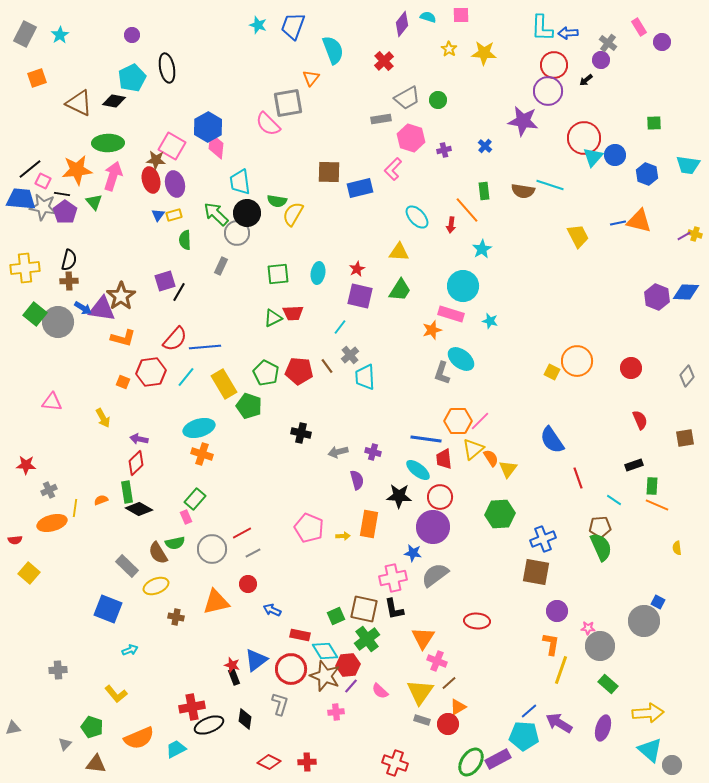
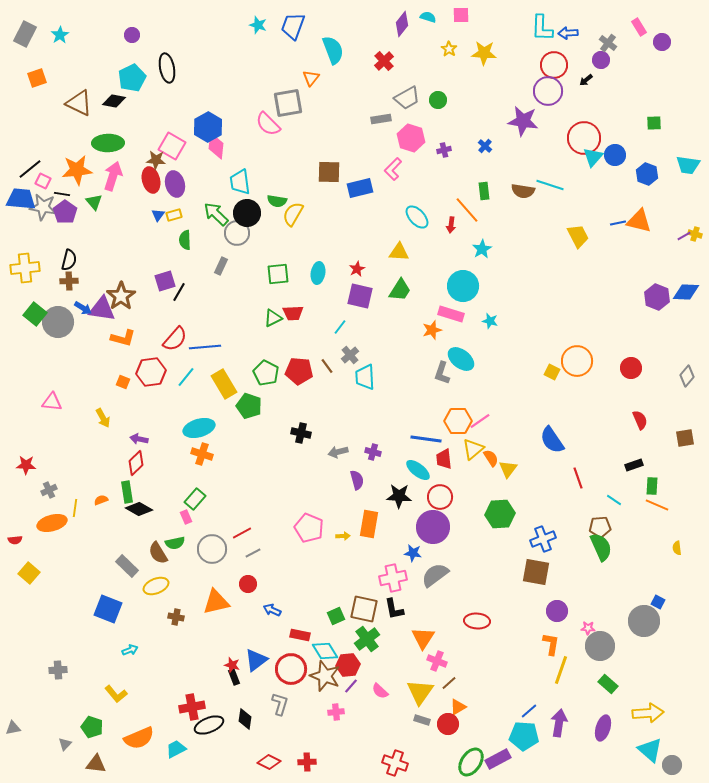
pink line at (480, 421): rotated 10 degrees clockwise
purple arrow at (559, 723): rotated 68 degrees clockwise
